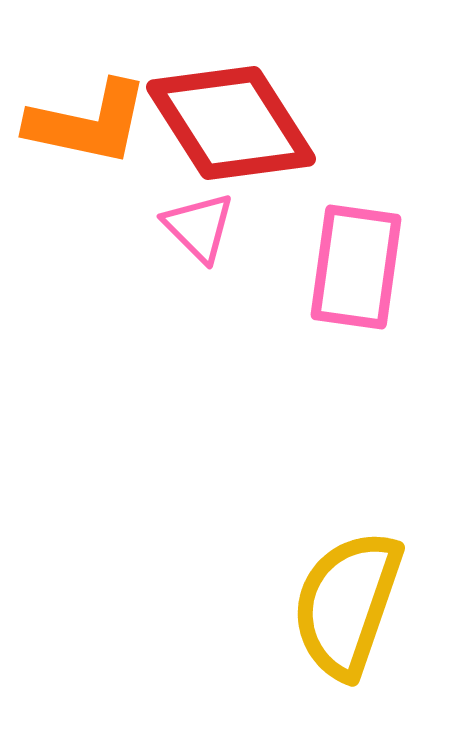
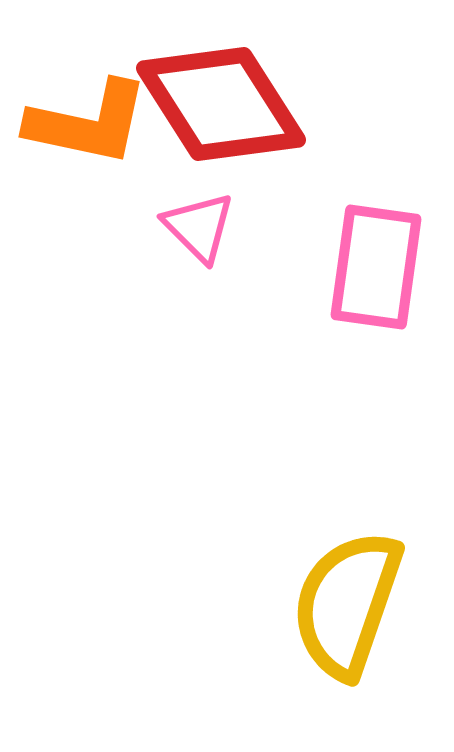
red diamond: moved 10 px left, 19 px up
pink rectangle: moved 20 px right
